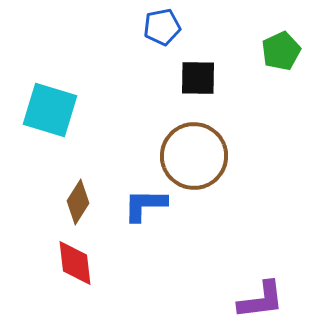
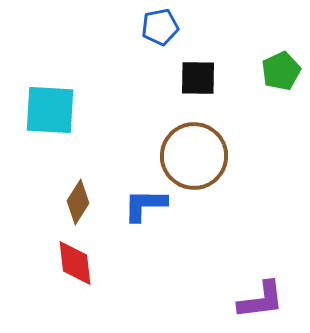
blue pentagon: moved 2 px left
green pentagon: moved 20 px down
cyan square: rotated 14 degrees counterclockwise
